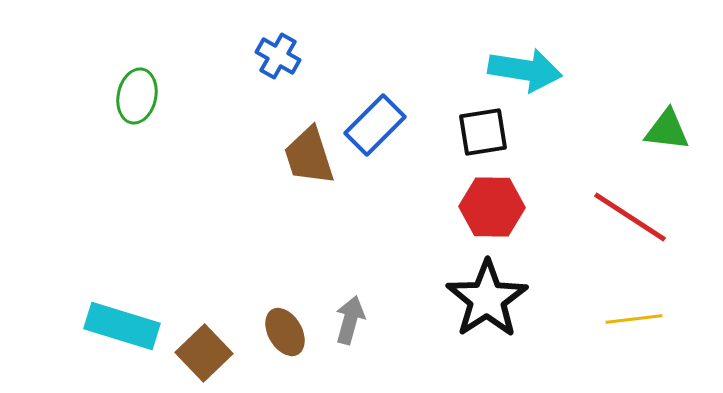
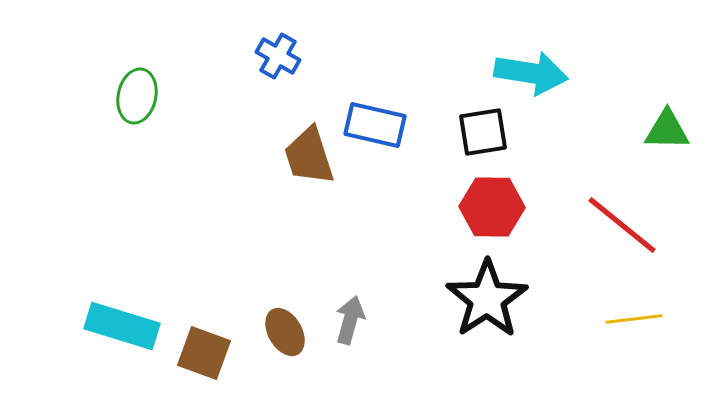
cyan arrow: moved 6 px right, 3 px down
blue rectangle: rotated 58 degrees clockwise
green triangle: rotated 6 degrees counterclockwise
red line: moved 8 px left, 8 px down; rotated 6 degrees clockwise
brown square: rotated 26 degrees counterclockwise
